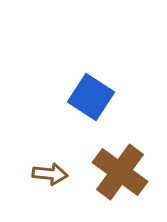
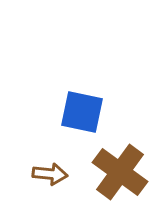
blue square: moved 9 px left, 15 px down; rotated 21 degrees counterclockwise
